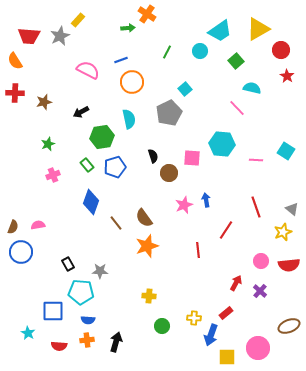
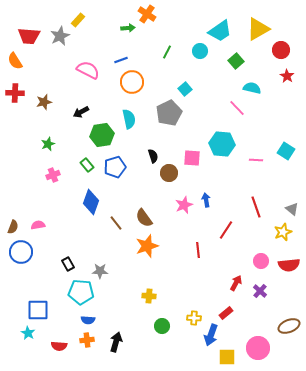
green hexagon at (102, 137): moved 2 px up
blue square at (53, 311): moved 15 px left, 1 px up
